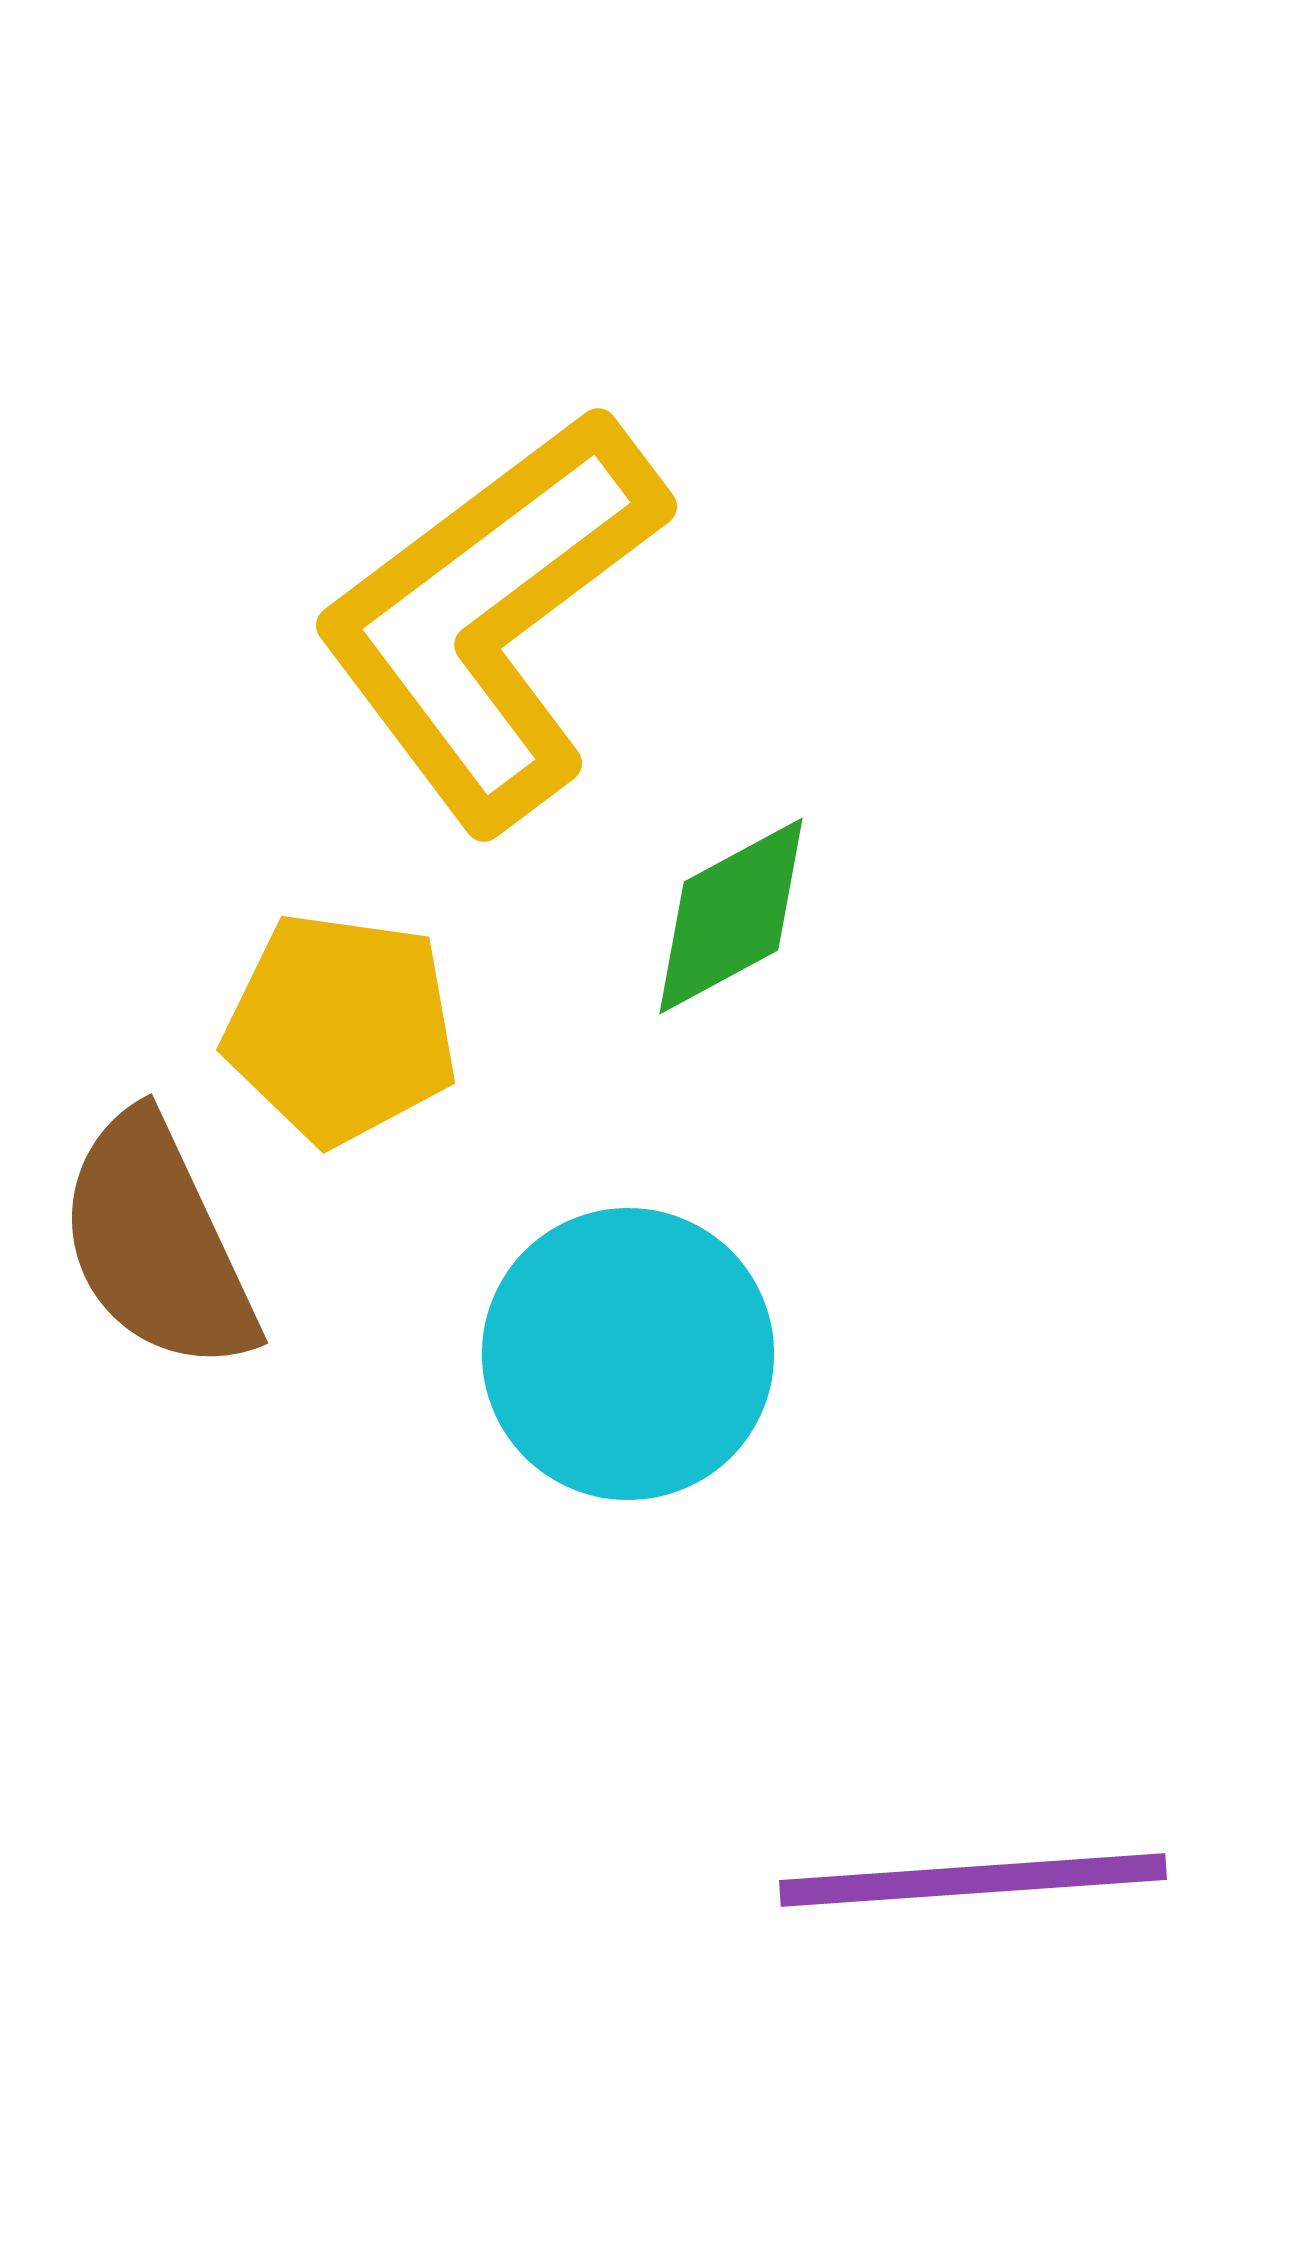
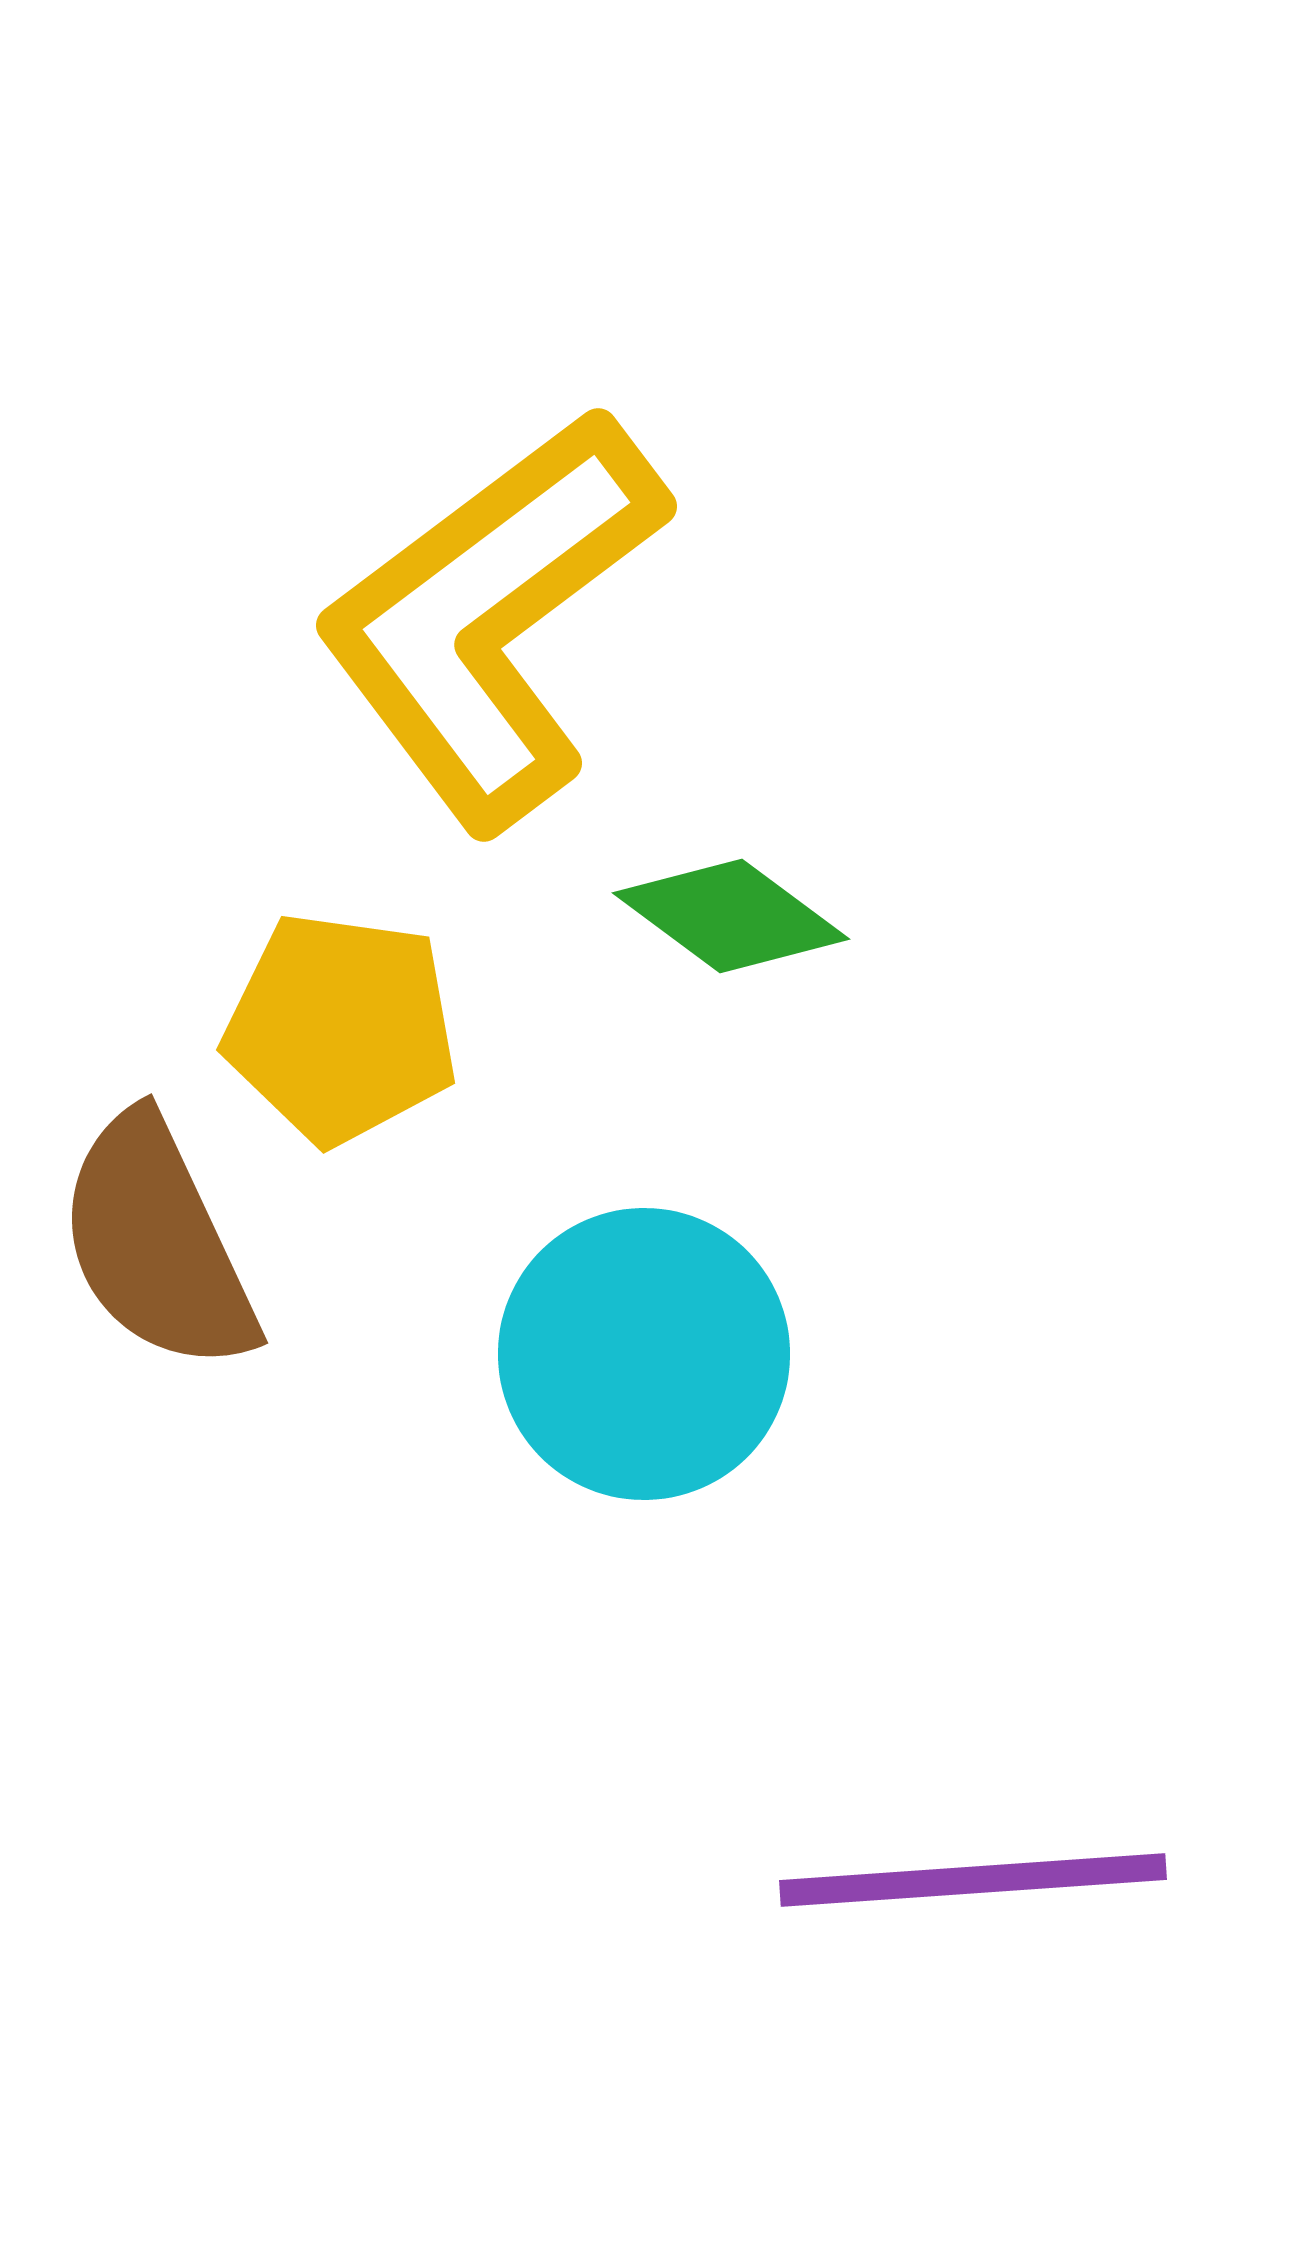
green diamond: rotated 65 degrees clockwise
cyan circle: moved 16 px right
